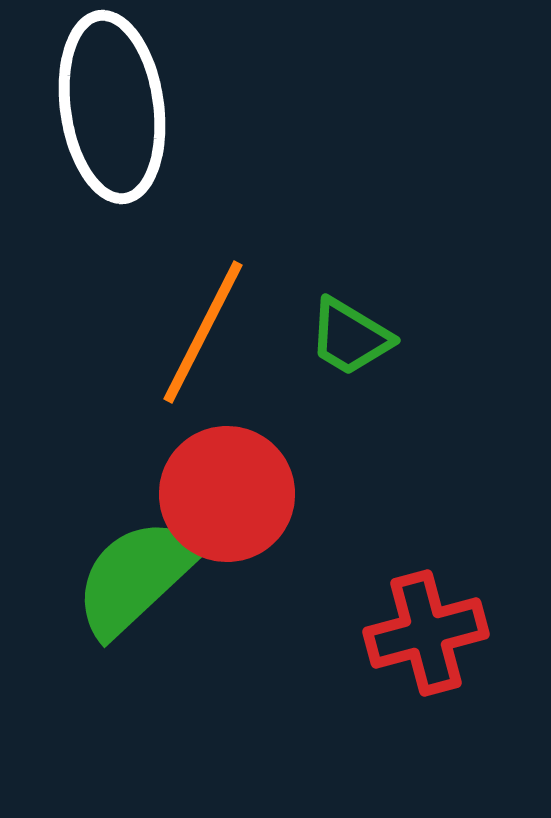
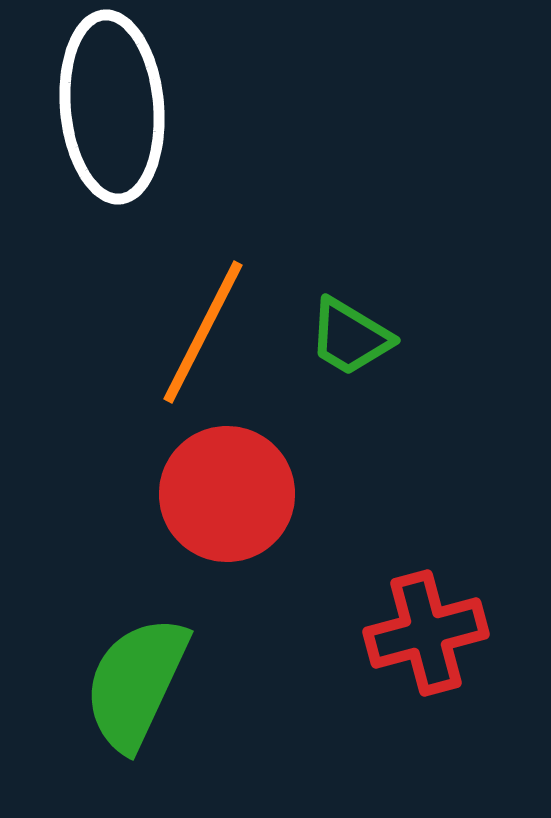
white ellipse: rotated 3 degrees clockwise
green semicircle: moved 106 px down; rotated 22 degrees counterclockwise
